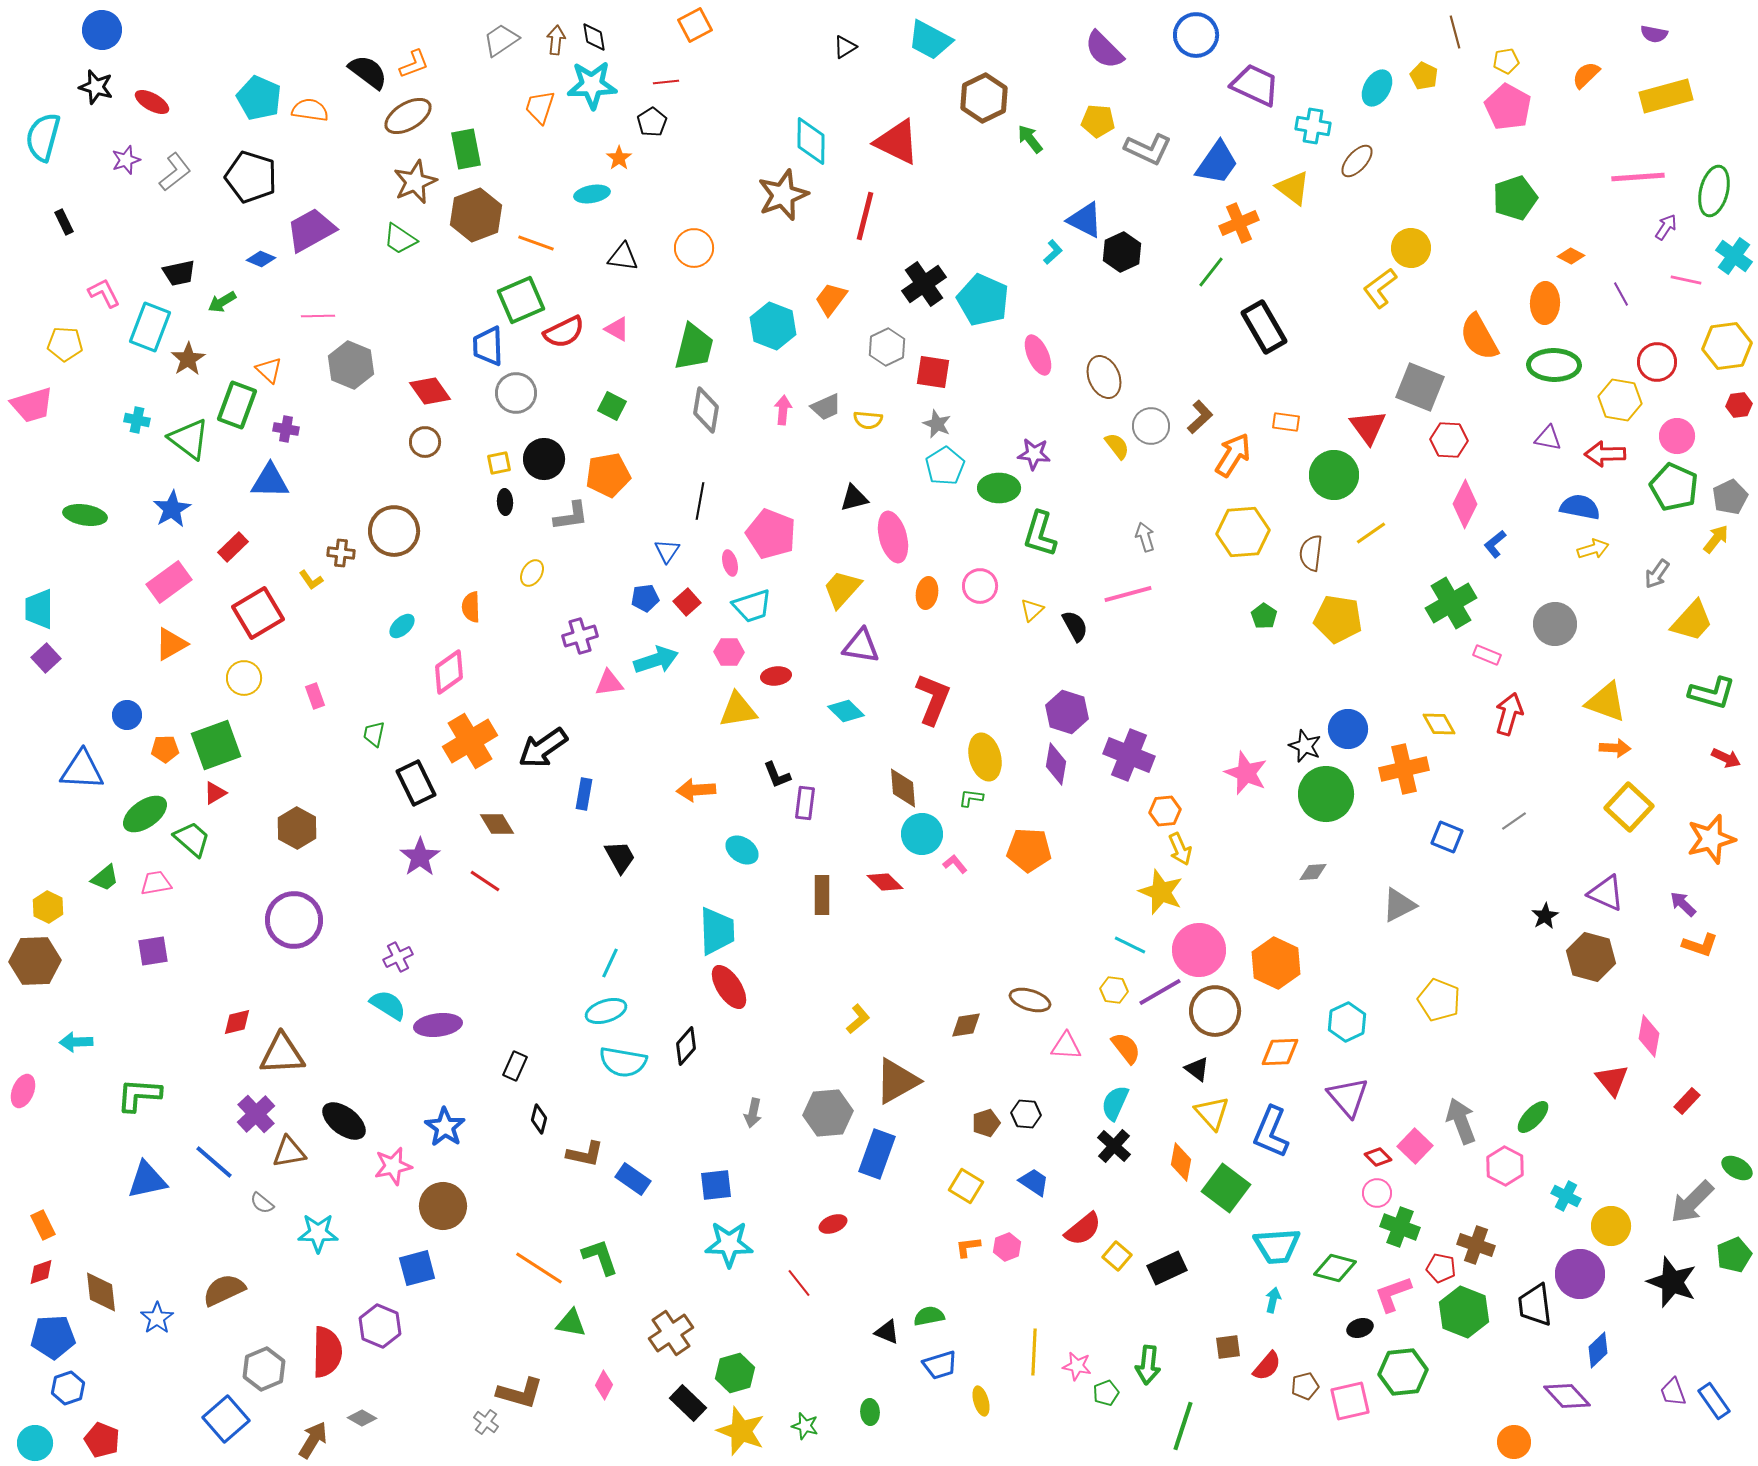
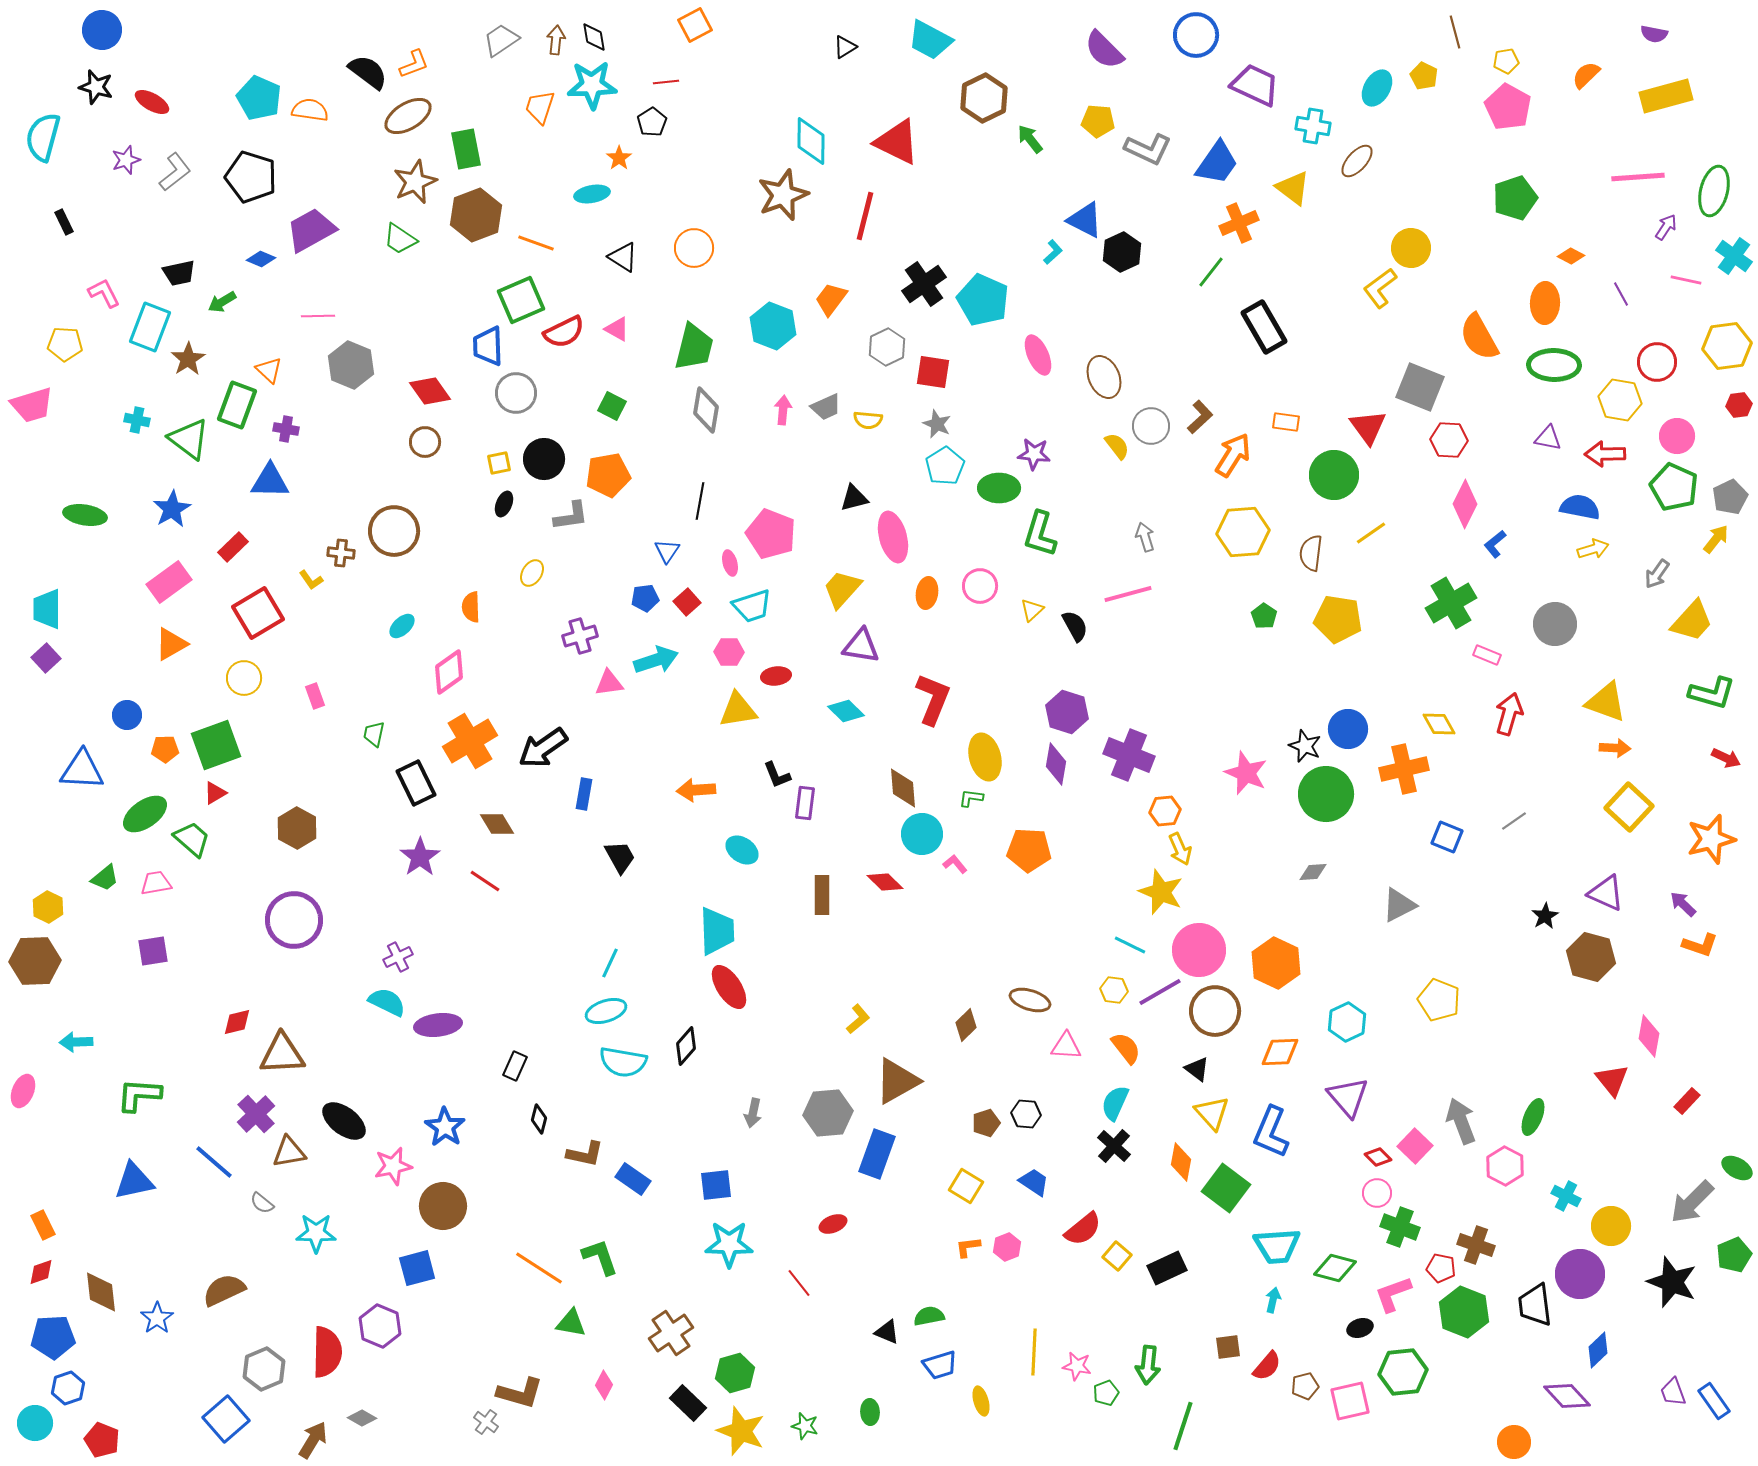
black triangle at (623, 257): rotated 24 degrees clockwise
black ellipse at (505, 502): moved 1 px left, 2 px down; rotated 25 degrees clockwise
cyan trapezoid at (39, 609): moved 8 px right
cyan semicircle at (388, 1005): moved 1 px left, 3 px up; rotated 6 degrees counterclockwise
brown diamond at (966, 1025): rotated 36 degrees counterclockwise
green ellipse at (1533, 1117): rotated 21 degrees counterclockwise
blue triangle at (147, 1180): moved 13 px left, 1 px down
cyan star at (318, 1233): moved 2 px left
cyan circle at (35, 1443): moved 20 px up
